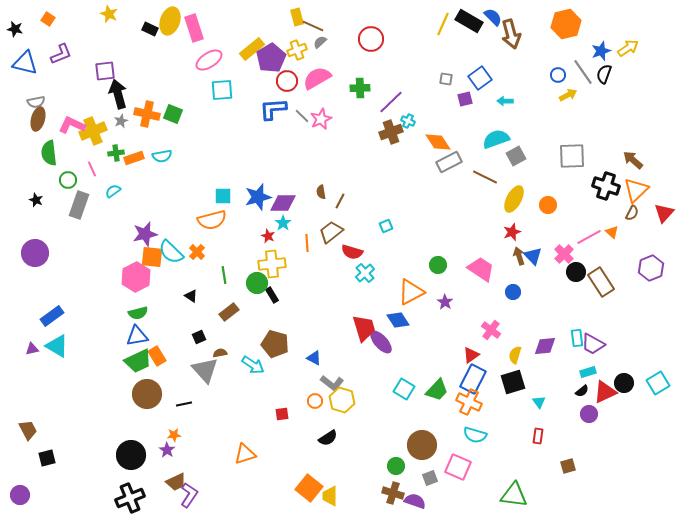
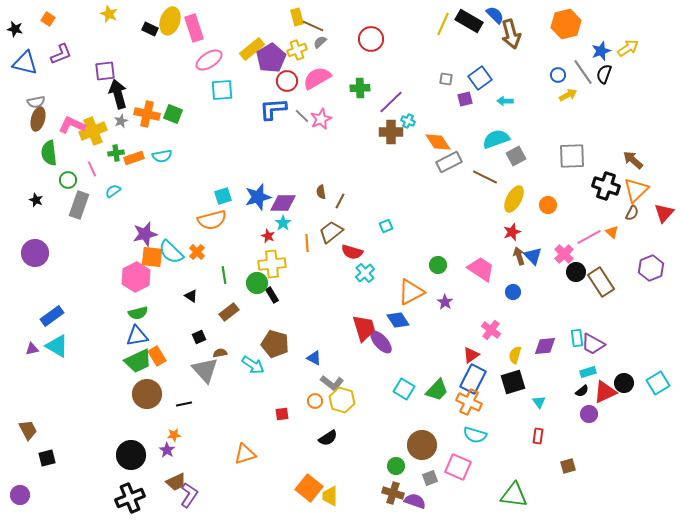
blue semicircle at (493, 17): moved 2 px right, 2 px up
brown cross at (391, 132): rotated 20 degrees clockwise
cyan square at (223, 196): rotated 18 degrees counterclockwise
